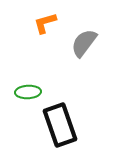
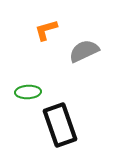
orange L-shape: moved 1 px right, 7 px down
gray semicircle: moved 8 px down; rotated 28 degrees clockwise
